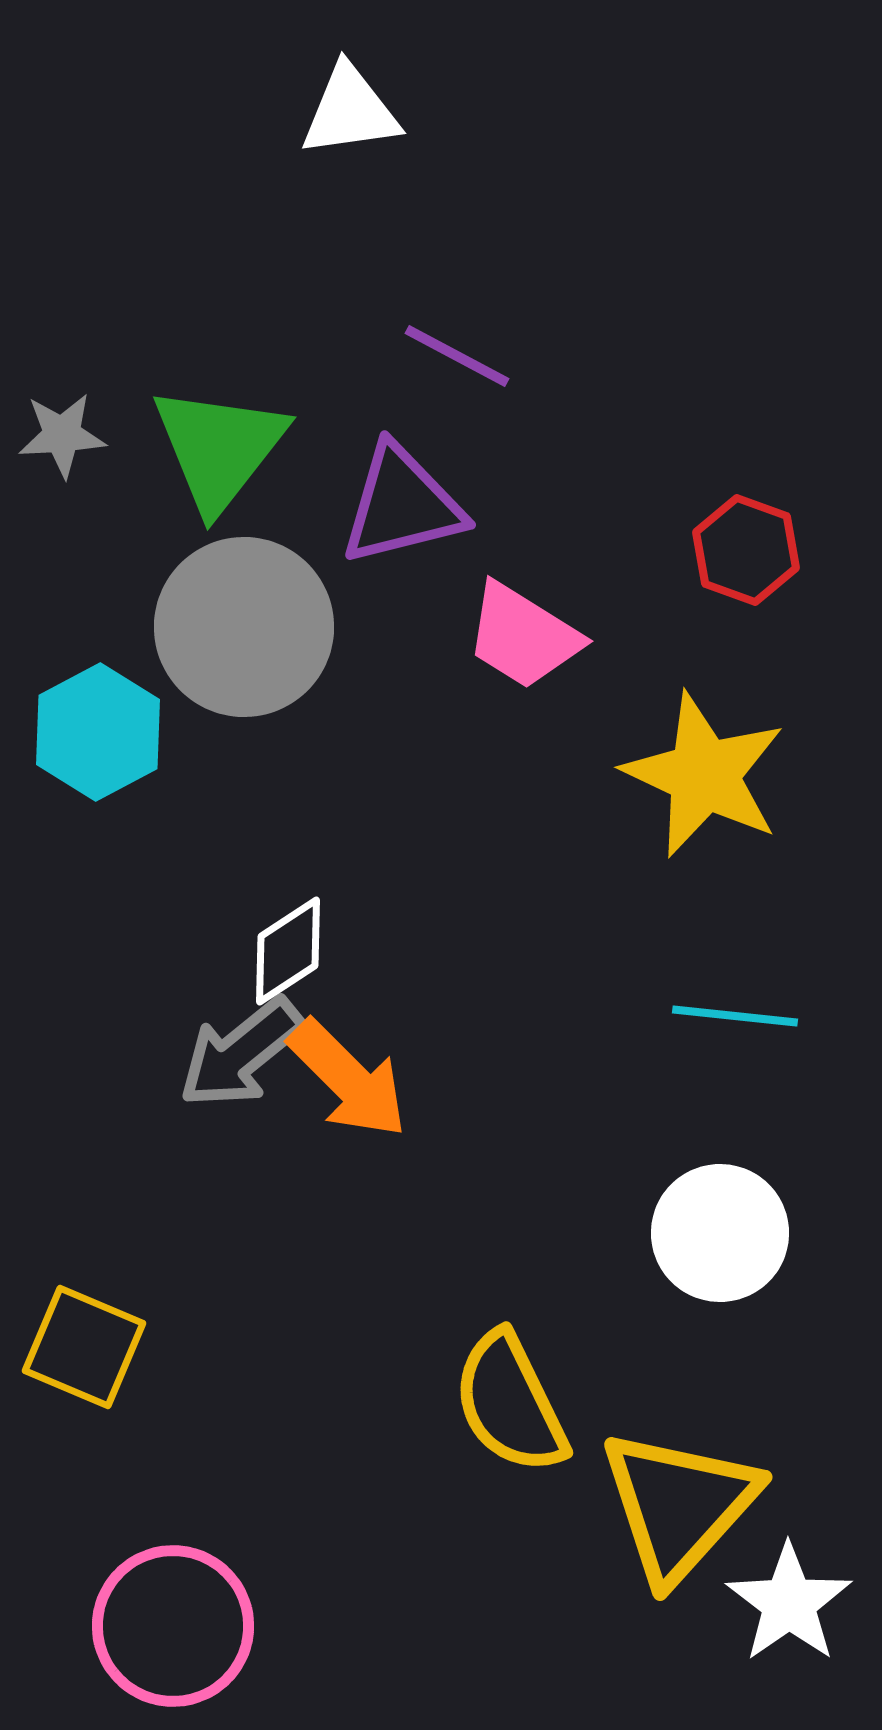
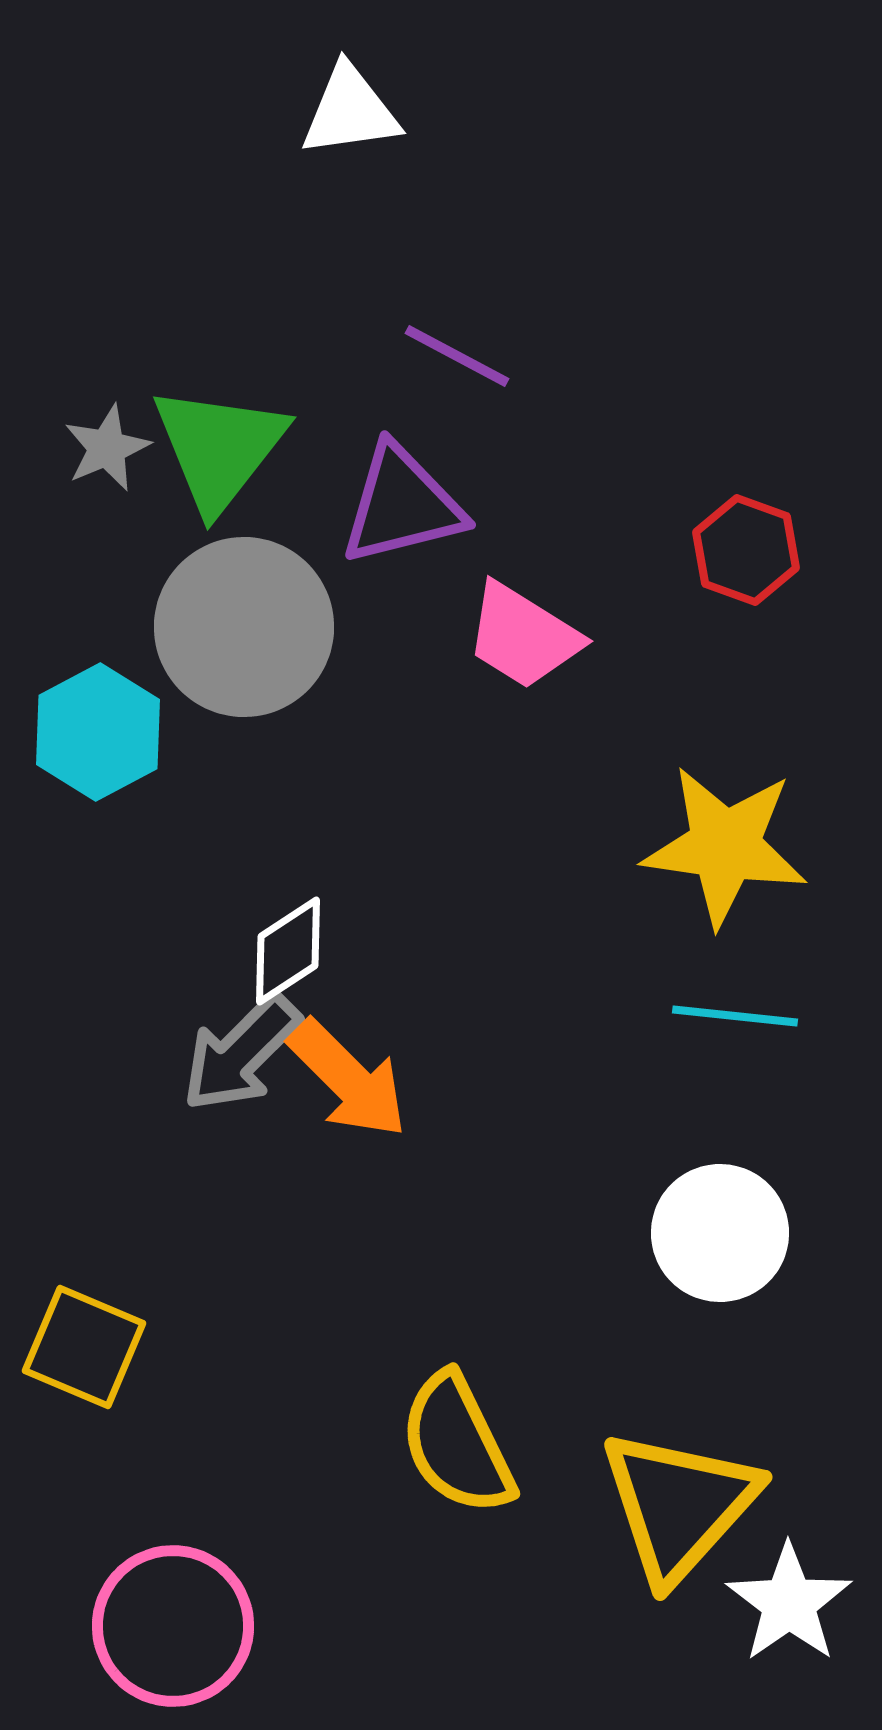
gray star: moved 45 px right, 13 px down; rotated 20 degrees counterclockwise
yellow star: moved 21 px right, 71 px down; rotated 17 degrees counterclockwise
gray arrow: rotated 6 degrees counterclockwise
yellow semicircle: moved 53 px left, 41 px down
